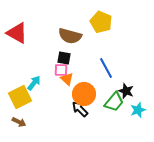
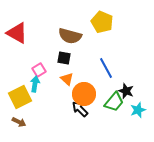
yellow pentagon: moved 1 px right
pink square: moved 22 px left; rotated 32 degrees counterclockwise
cyan arrow: moved 1 px right, 1 px down; rotated 28 degrees counterclockwise
